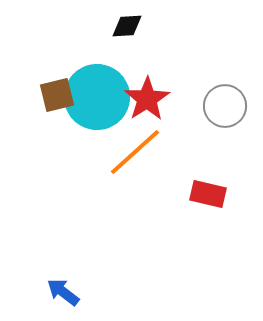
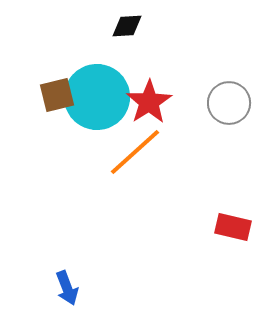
red star: moved 2 px right, 3 px down
gray circle: moved 4 px right, 3 px up
red rectangle: moved 25 px right, 33 px down
blue arrow: moved 4 px right, 4 px up; rotated 148 degrees counterclockwise
